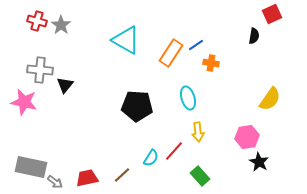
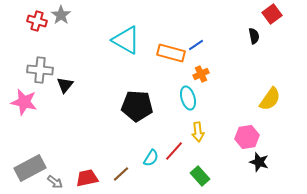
red square: rotated 12 degrees counterclockwise
gray star: moved 10 px up
black semicircle: rotated 21 degrees counterclockwise
orange rectangle: rotated 72 degrees clockwise
orange cross: moved 10 px left, 11 px down; rotated 35 degrees counterclockwise
black star: rotated 12 degrees counterclockwise
gray rectangle: moved 1 px left, 1 px down; rotated 40 degrees counterclockwise
brown line: moved 1 px left, 1 px up
